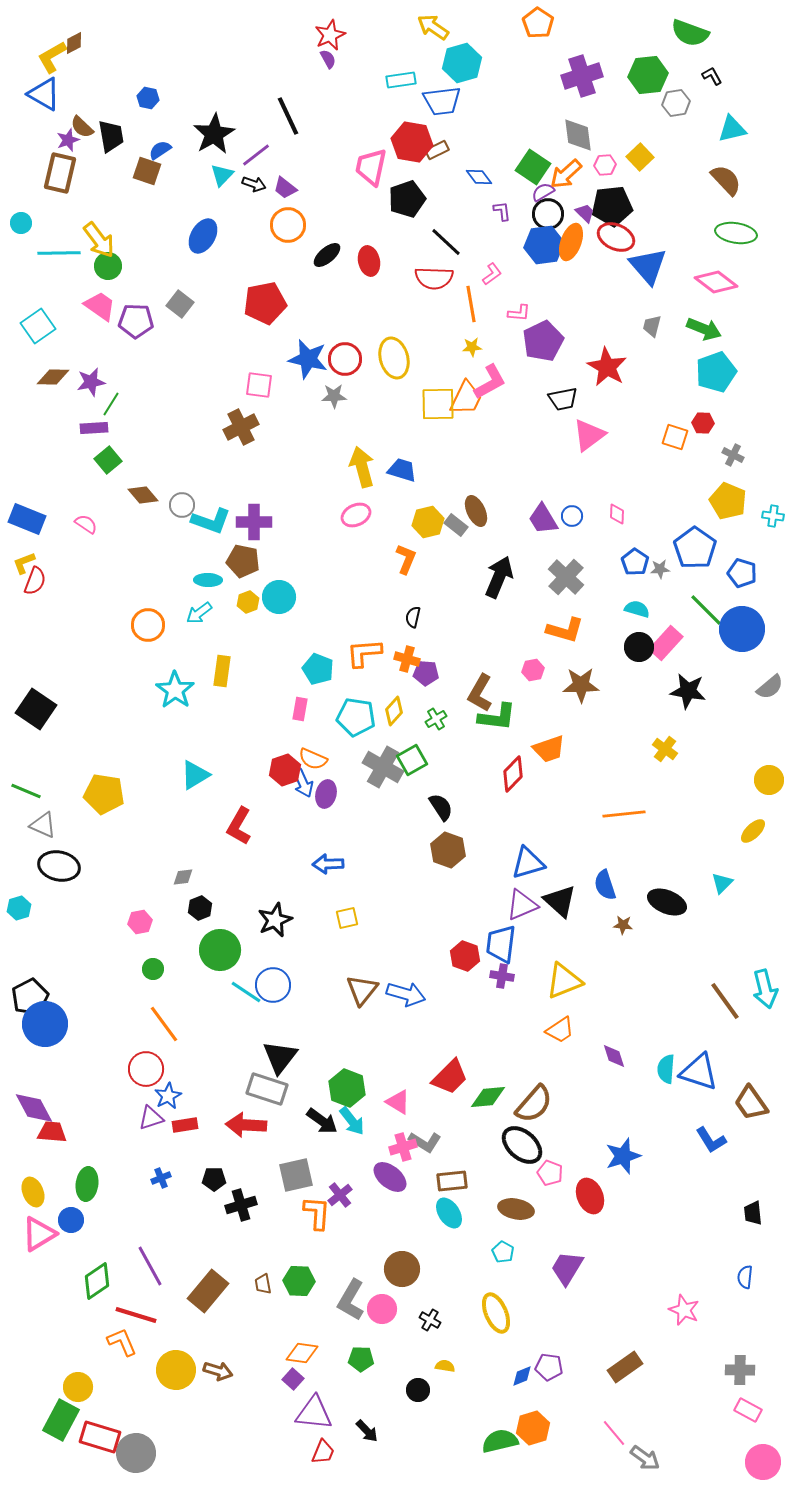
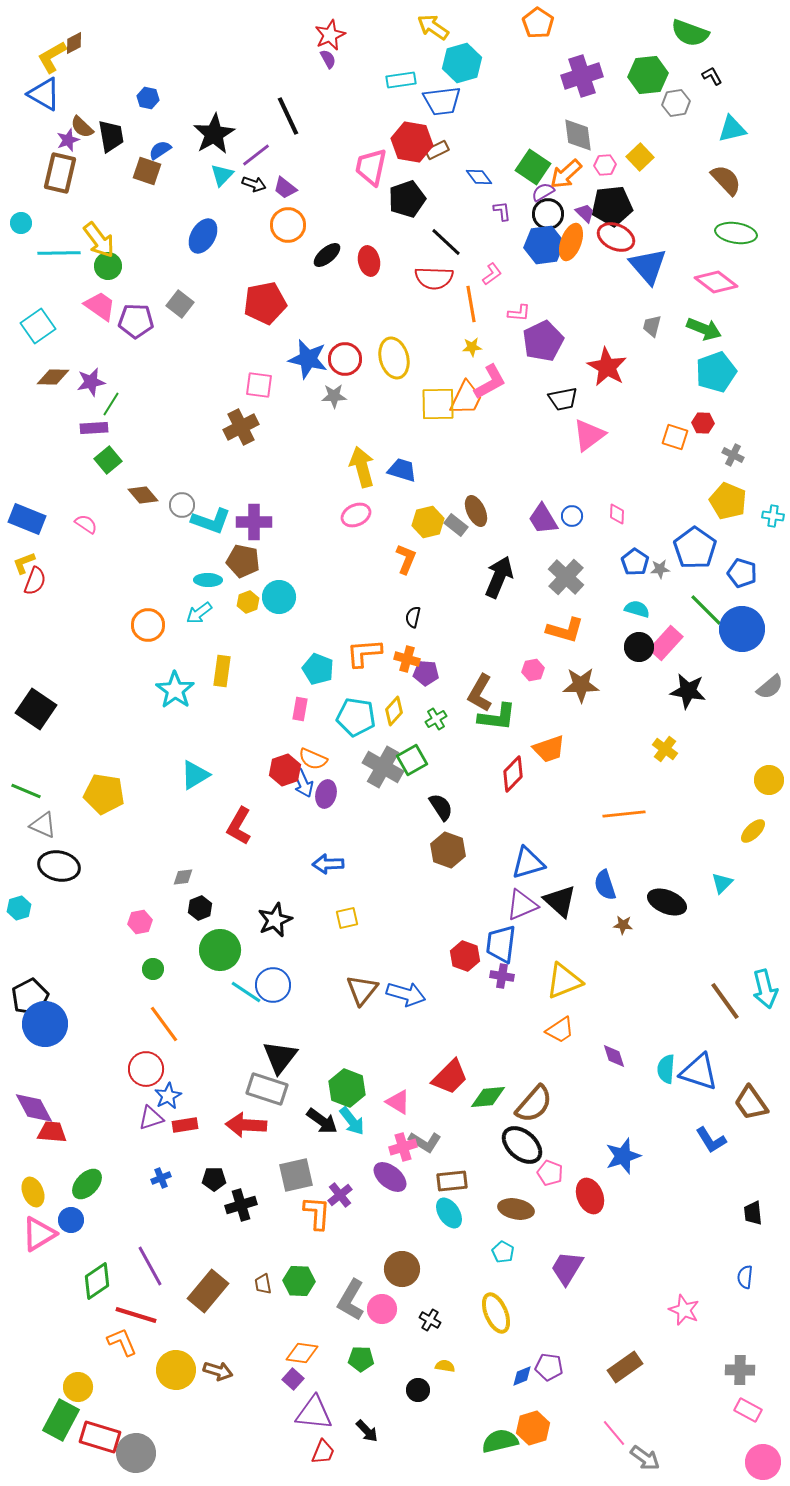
green ellipse at (87, 1184): rotated 36 degrees clockwise
